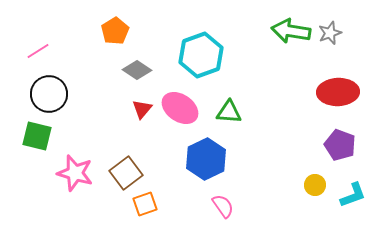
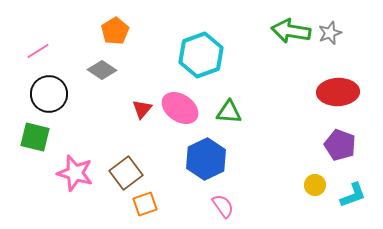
gray diamond: moved 35 px left
green square: moved 2 px left, 1 px down
